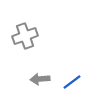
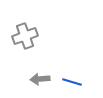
blue line: rotated 54 degrees clockwise
